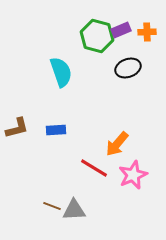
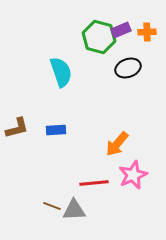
green hexagon: moved 2 px right, 1 px down
red line: moved 15 px down; rotated 36 degrees counterclockwise
